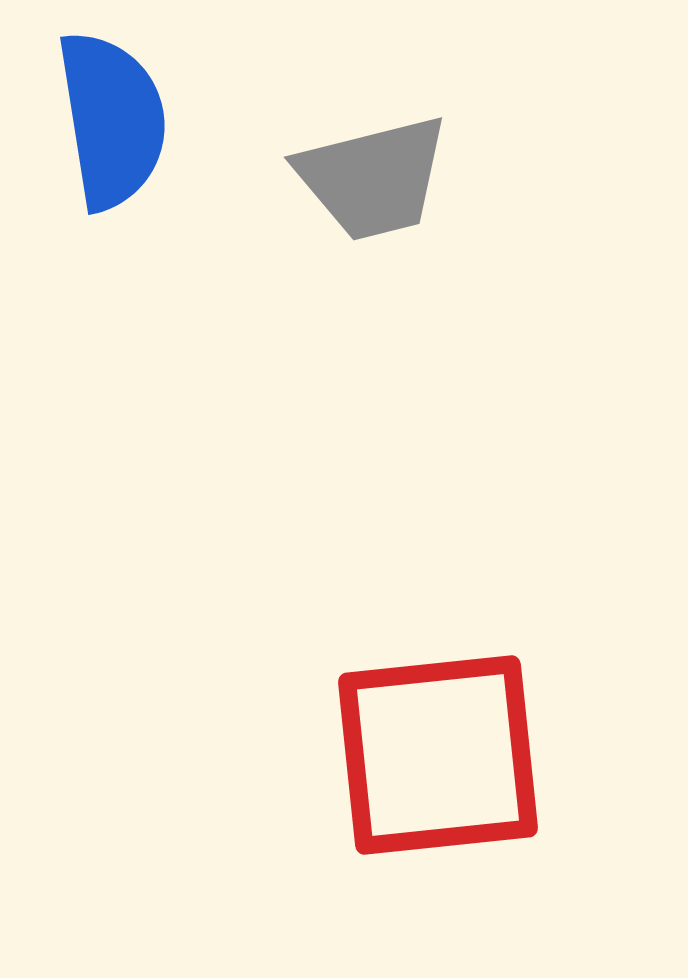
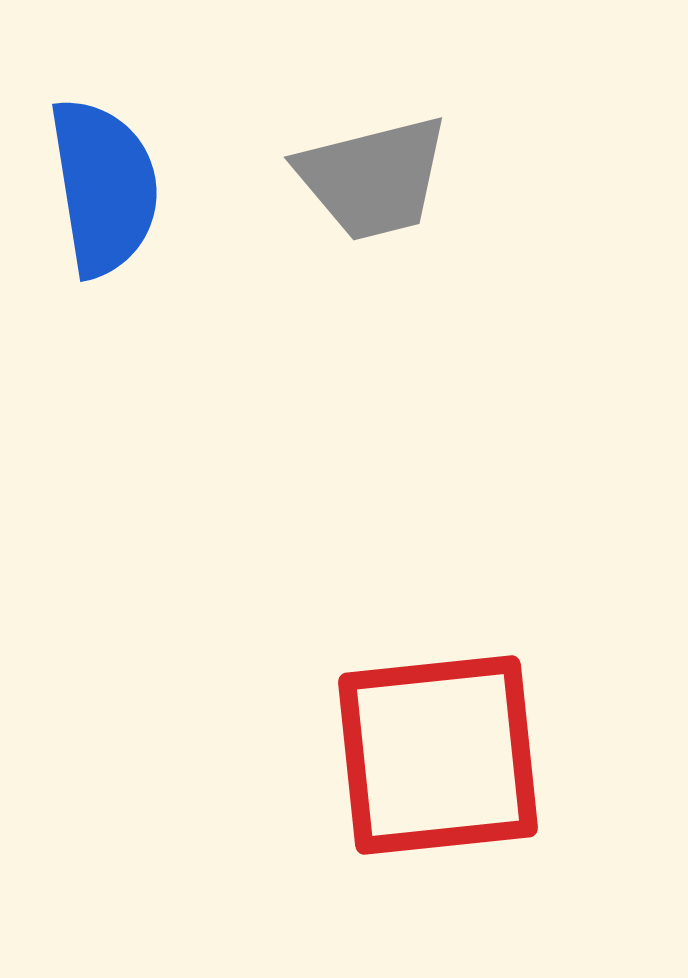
blue semicircle: moved 8 px left, 67 px down
